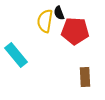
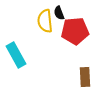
yellow semicircle: rotated 15 degrees counterclockwise
red pentagon: rotated 8 degrees counterclockwise
cyan rectangle: rotated 10 degrees clockwise
